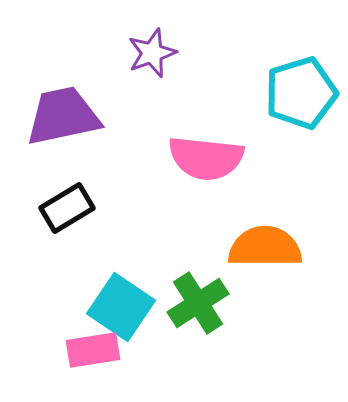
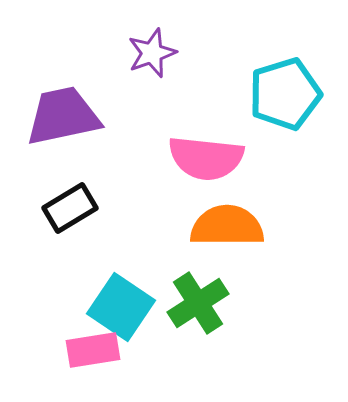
cyan pentagon: moved 16 px left, 1 px down
black rectangle: moved 3 px right
orange semicircle: moved 38 px left, 21 px up
